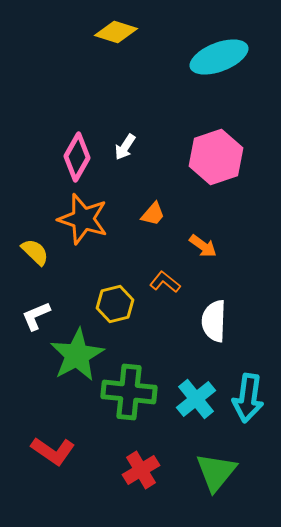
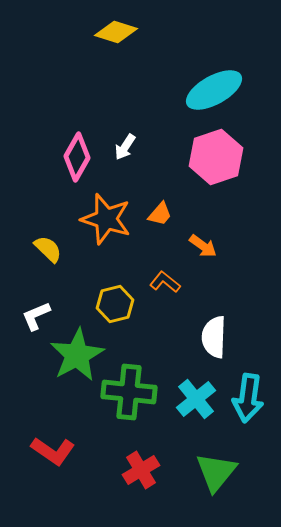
cyan ellipse: moved 5 px left, 33 px down; rotated 8 degrees counterclockwise
orange trapezoid: moved 7 px right
orange star: moved 23 px right
yellow semicircle: moved 13 px right, 3 px up
white semicircle: moved 16 px down
